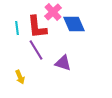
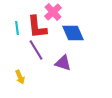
blue diamond: moved 1 px left, 9 px down
